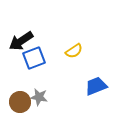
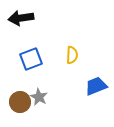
black arrow: moved 23 px up; rotated 25 degrees clockwise
yellow semicircle: moved 2 px left, 4 px down; rotated 54 degrees counterclockwise
blue square: moved 3 px left, 1 px down
gray star: rotated 18 degrees clockwise
